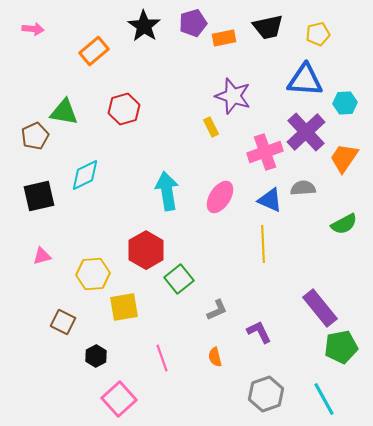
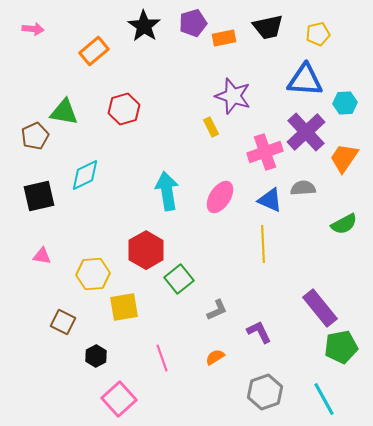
pink triangle at (42, 256): rotated 24 degrees clockwise
orange semicircle at (215, 357): rotated 72 degrees clockwise
gray hexagon at (266, 394): moved 1 px left, 2 px up
